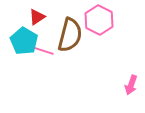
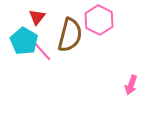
red triangle: rotated 18 degrees counterclockwise
pink line: rotated 30 degrees clockwise
